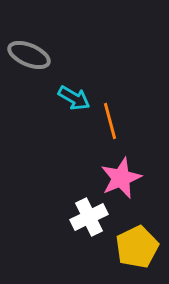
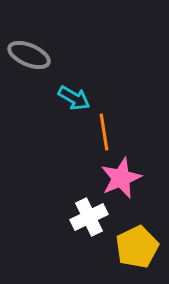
orange line: moved 6 px left, 11 px down; rotated 6 degrees clockwise
